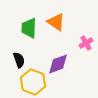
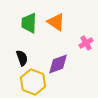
green trapezoid: moved 5 px up
black semicircle: moved 3 px right, 2 px up
